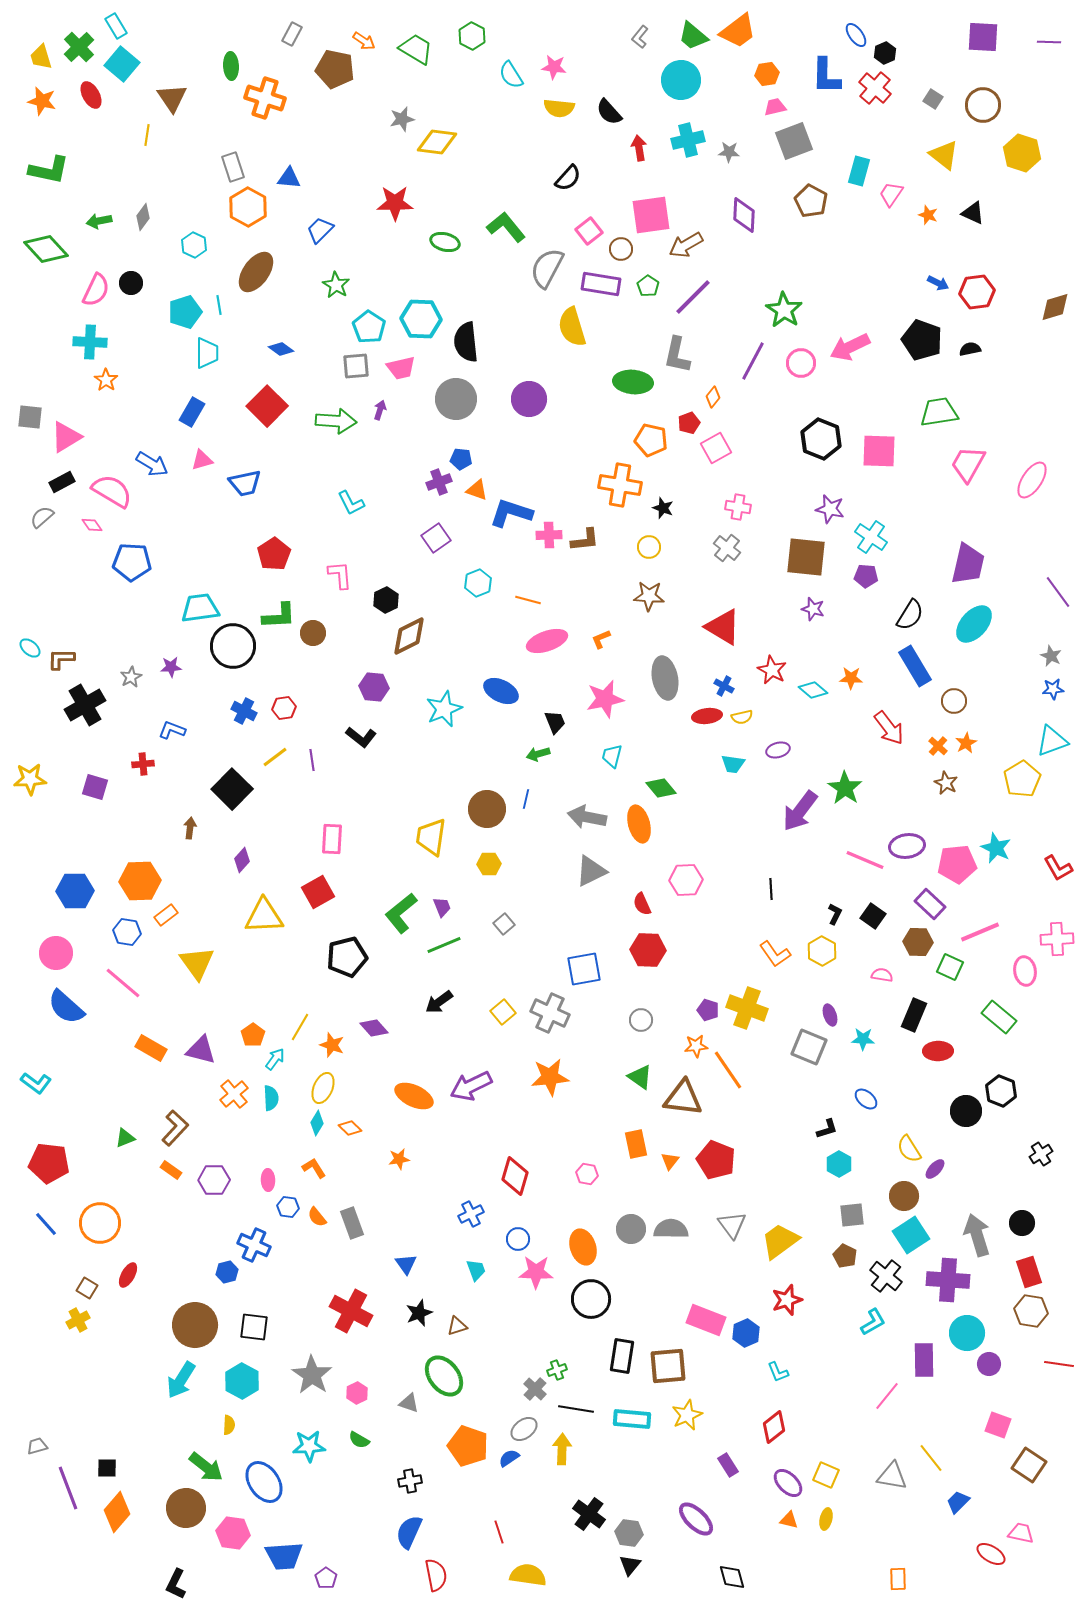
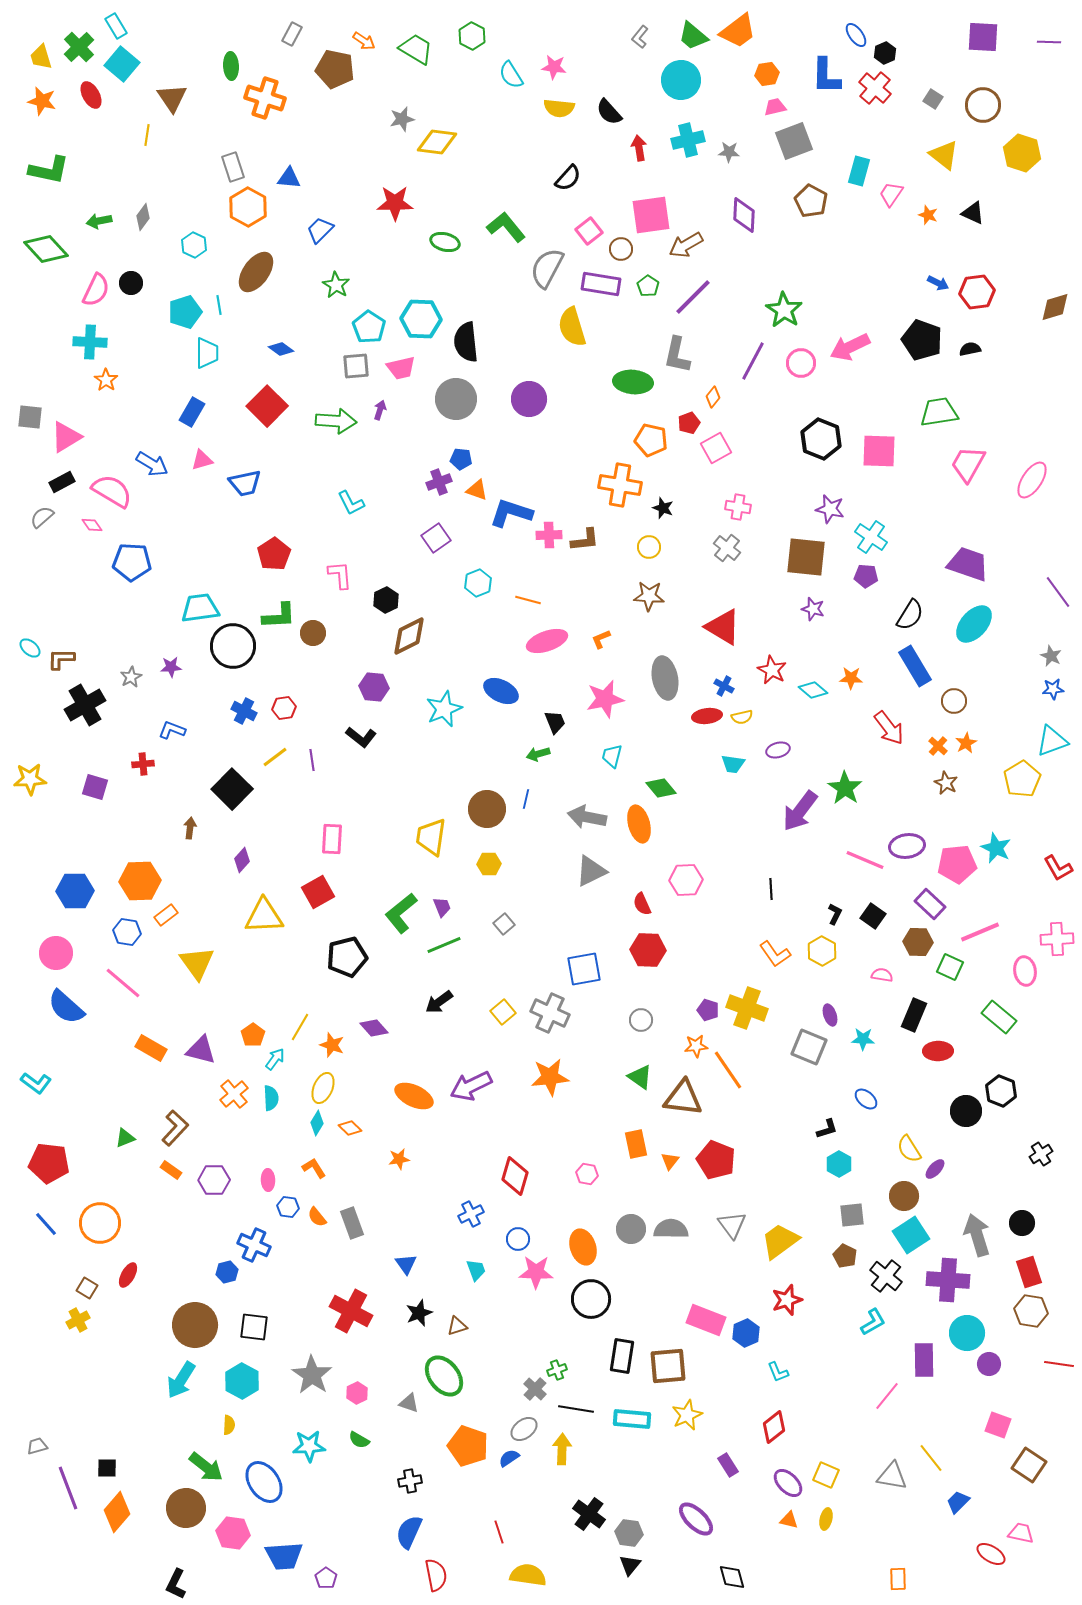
purple trapezoid at (968, 564): rotated 84 degrees counterclockwise
